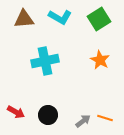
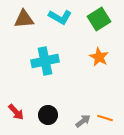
orange star: moved 1 px left, 3 px up
red arrow: rotated 18 degrees clockwise
